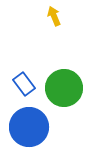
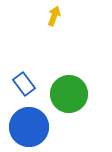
yellow arrow: rotated 42 degrees clockwise
green circle: moved 5 px right, 6 px down
